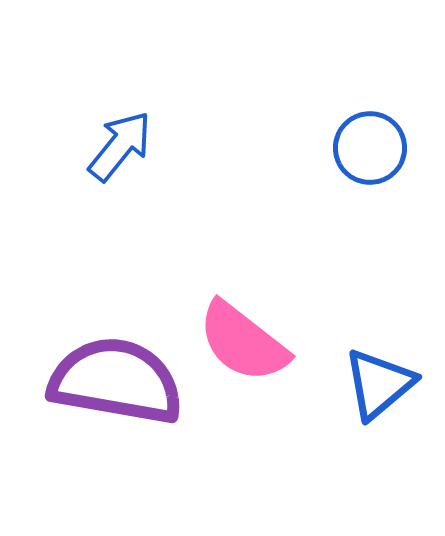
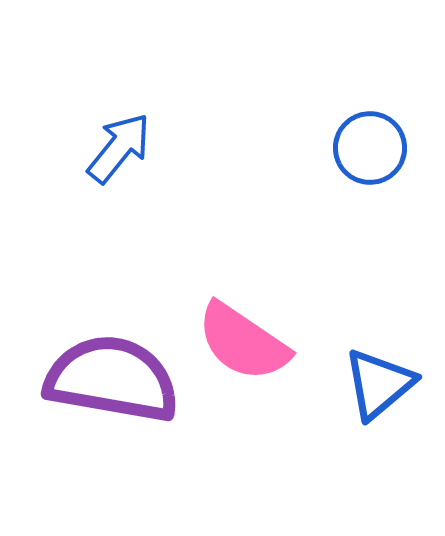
blue arrow: moved 1 px left, 2 px down
pink semicircle: rotated 4 degrees counterclockwise
purple semicircle: moved 4 px left, 2 px up
